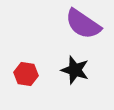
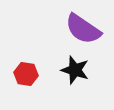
purple semicircle: moved 5 px down
